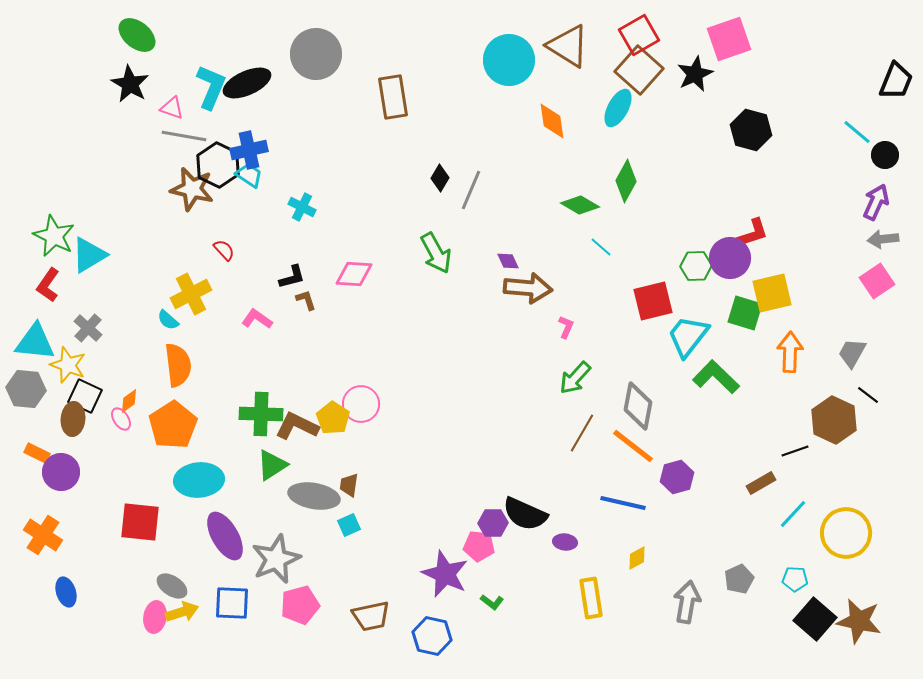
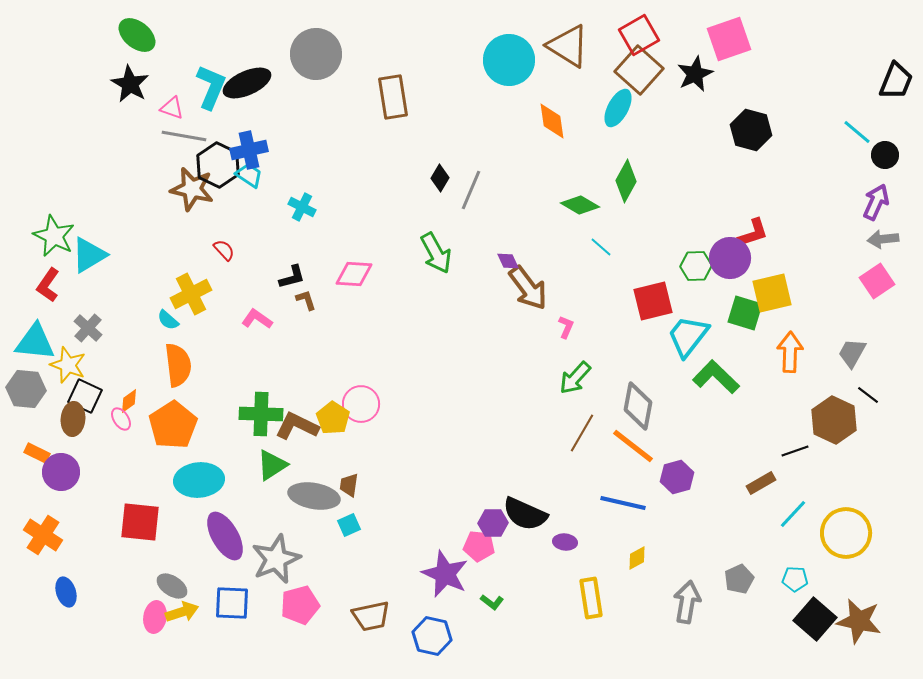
brown arrow at (528, 288): rotated 48 degrees clockwise
